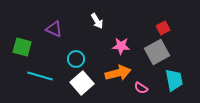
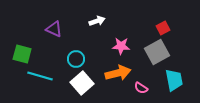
white arrow: rotated 77 degrees counterclockwise
green square: moved 7 px down
